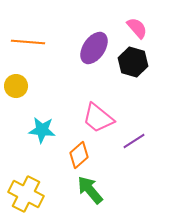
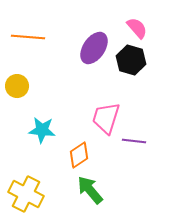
orange line: moved 5 px up
black hexagon: moved 2 px left, 2 px up
yellow circle: moved 1 px right
pink trapezoid: moved 8 px right; rotated 68 degrees clockwise
purple line: rotated 40 degrees clockwise
orange diamond: rotated 8 degrees clockwise
